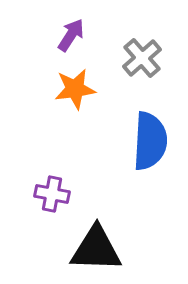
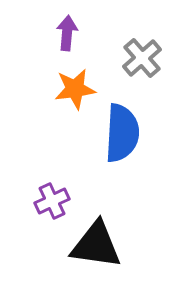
purple arrow: moved 4 px left, 2 px up; rotated 28 degrees counterclockwise
blue semicircle: moved 28 px left, 8 px up
purple cross: moved 7 px down; rotated 36 degrees counterclockwise
black triangle: moved 4 px up; rotated 6 degrees clockwise
